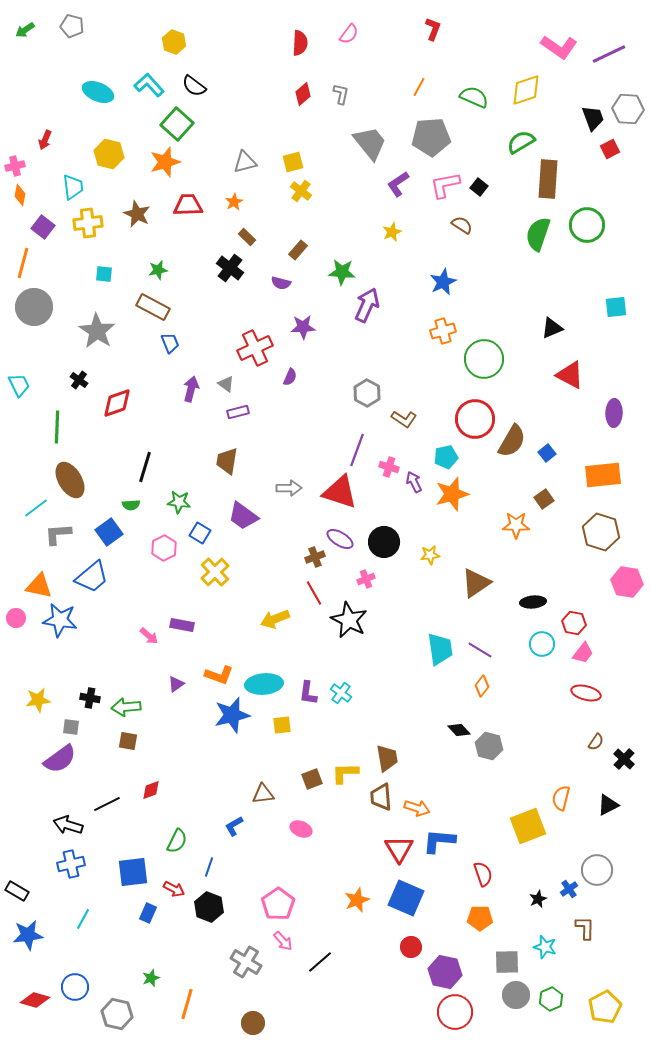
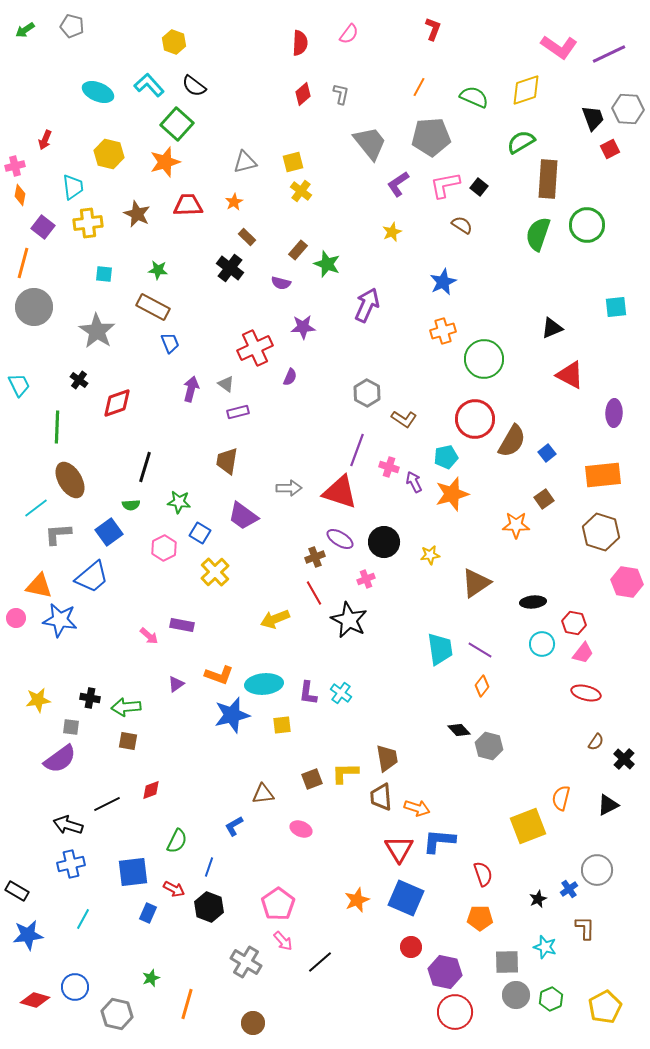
green star at (158, 270): rotated 18 degrees clockwise
green star at (342, 272): moved 15 px left, 8 px up; rotated 16 degrees clockwise
